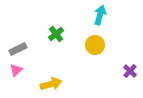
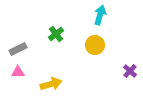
pink triangle: moved 2 px right, 2 px down; rotated 40 degrees clockwise
